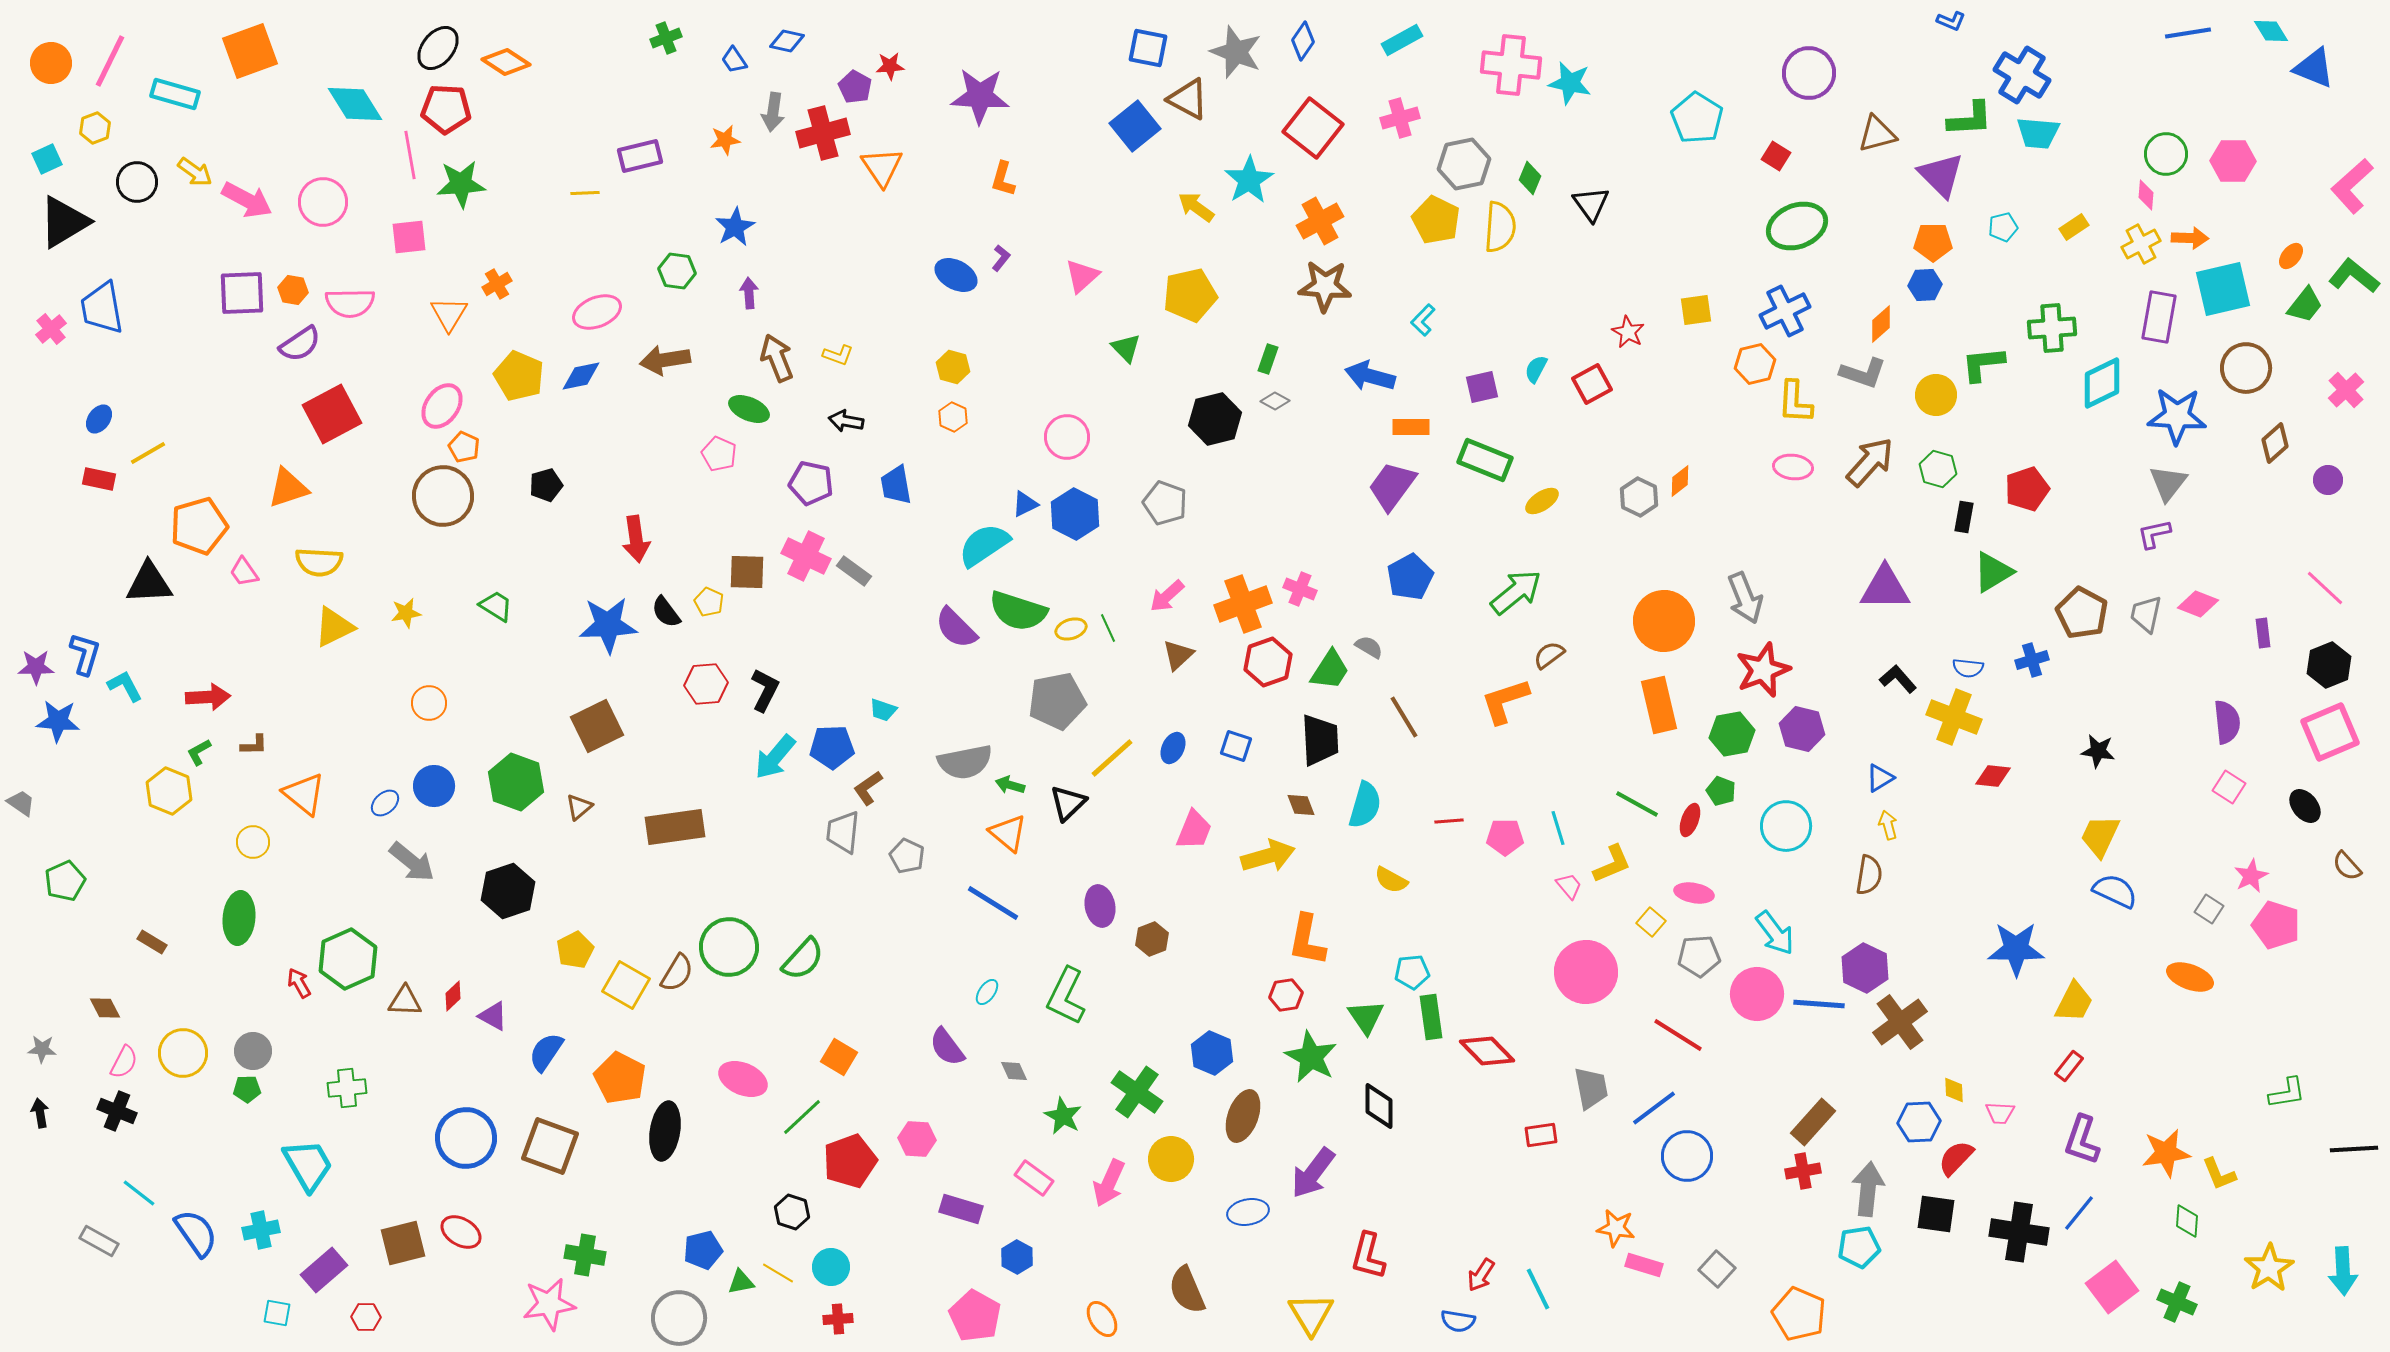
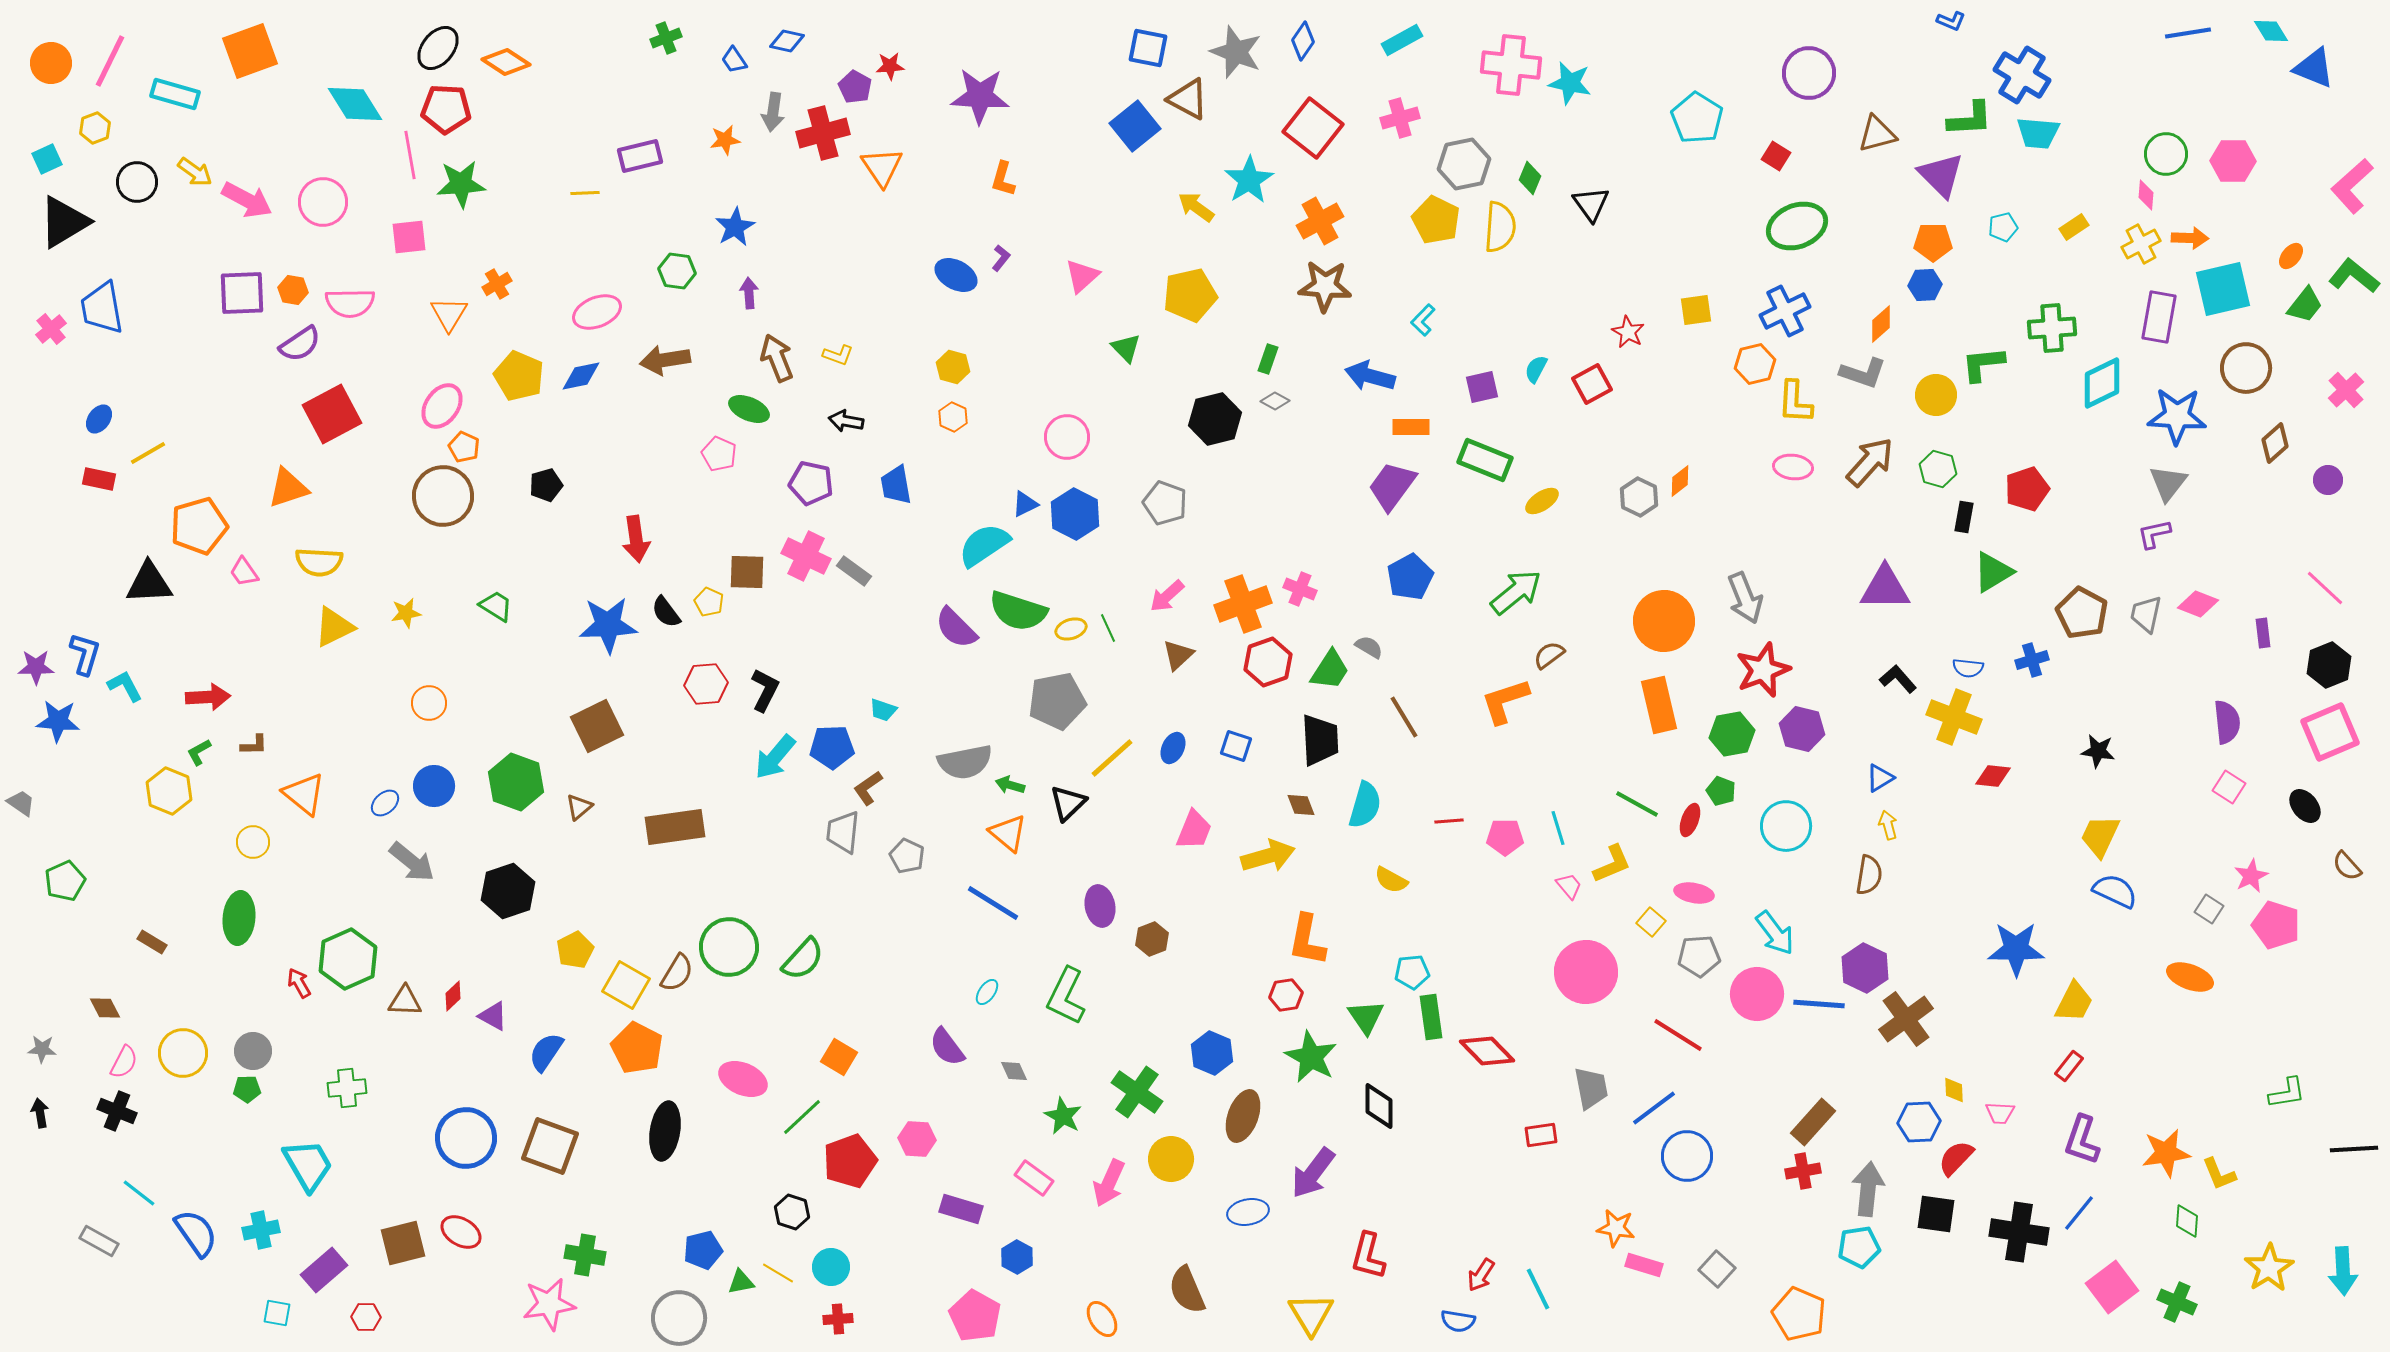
brown cross at (1900, 1022): moved 6 px right, 3 px up
orange pentagon at (620, 1078): moved 17 px right, 30 px up
